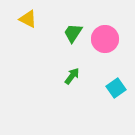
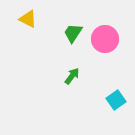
cyan square: moved 12 px down
